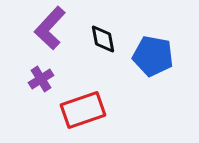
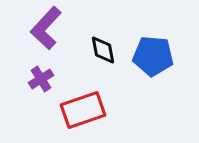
purple L-shape: moved 4 px left
black diamond: moved 11 px down
blue pentagon: rotated 6 degrees counterclockwise
